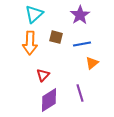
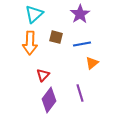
purple star: moved 1 px up
purple diamond: rotated 20 degrees counterclockwise
